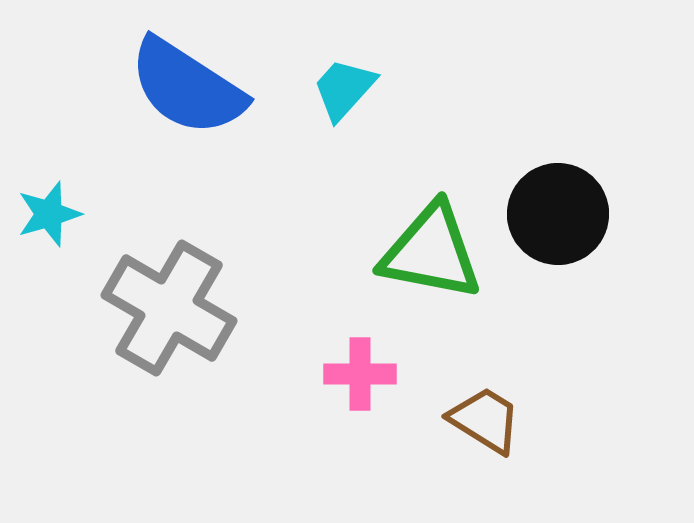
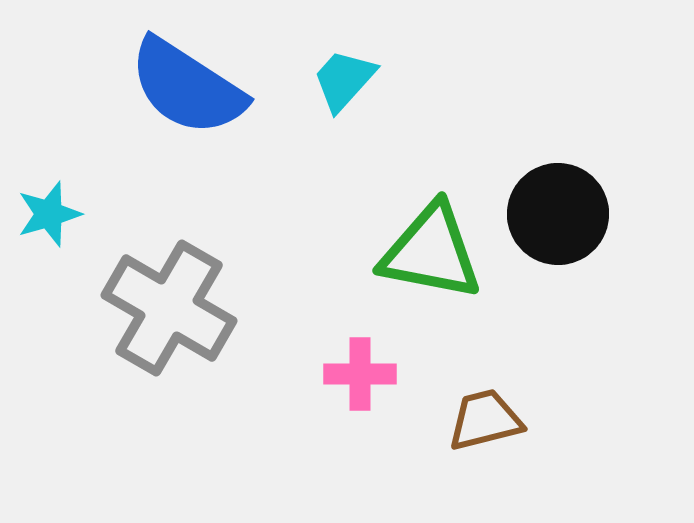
cyan trapezoid: moved 9 px up
brown trapezoid: rotated 46 degrees counterclockwise
